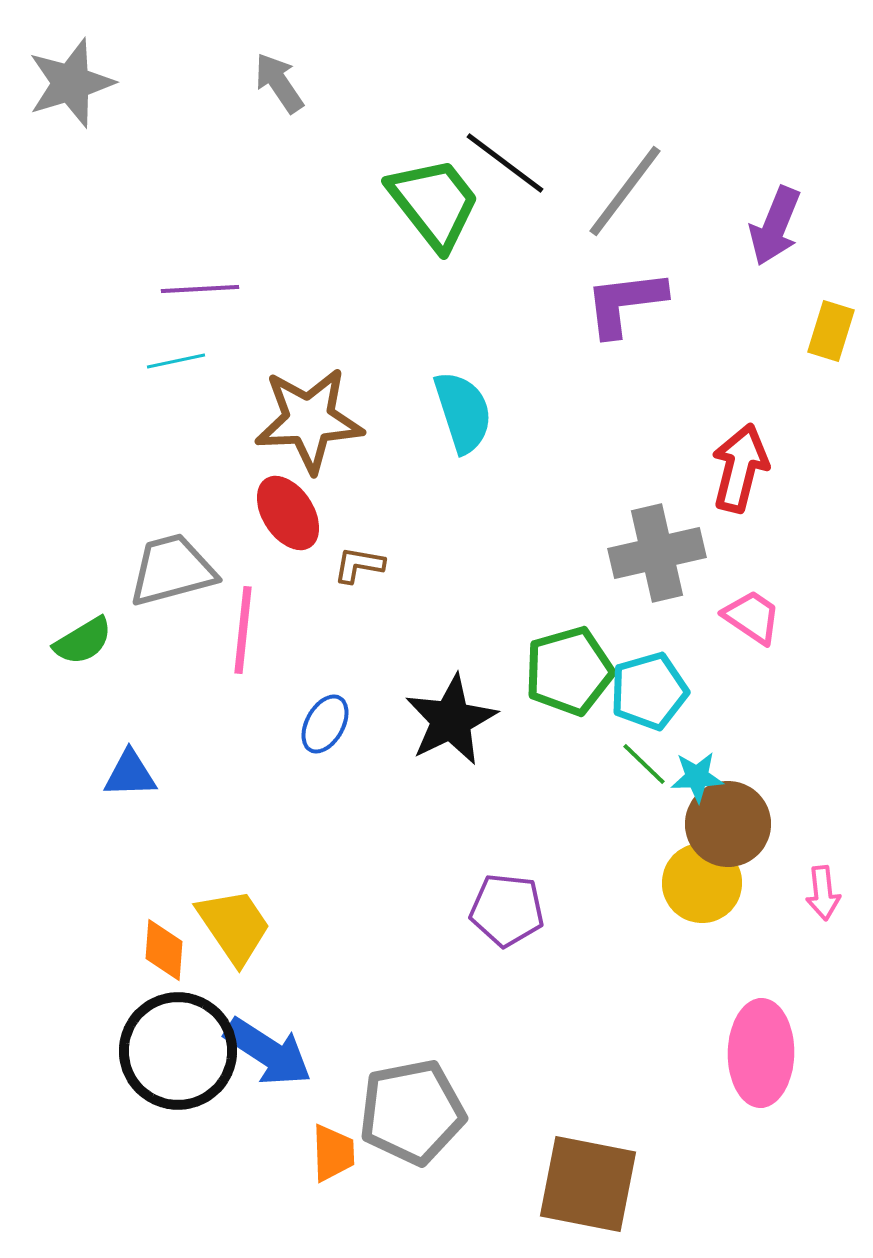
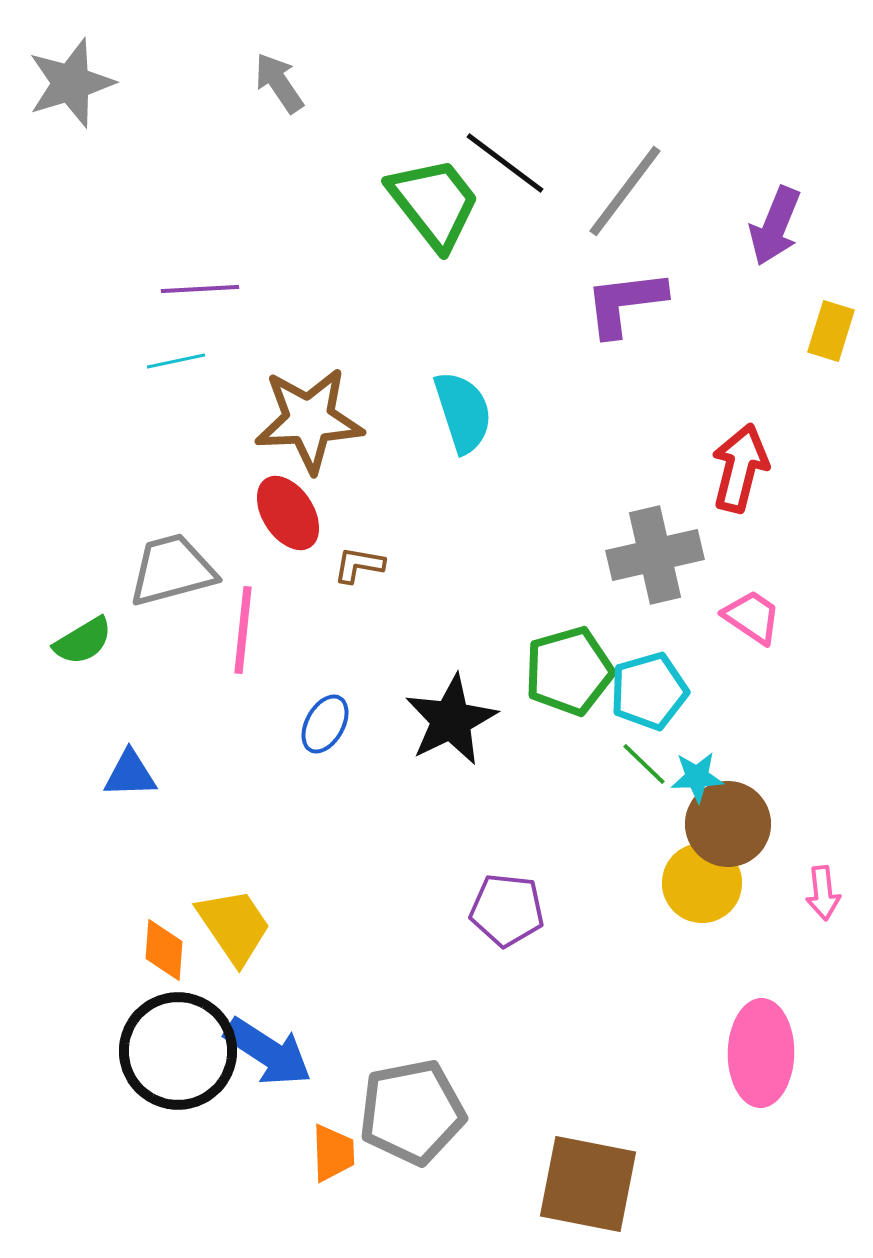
gray cross: moved 2 px left, 2 px down
